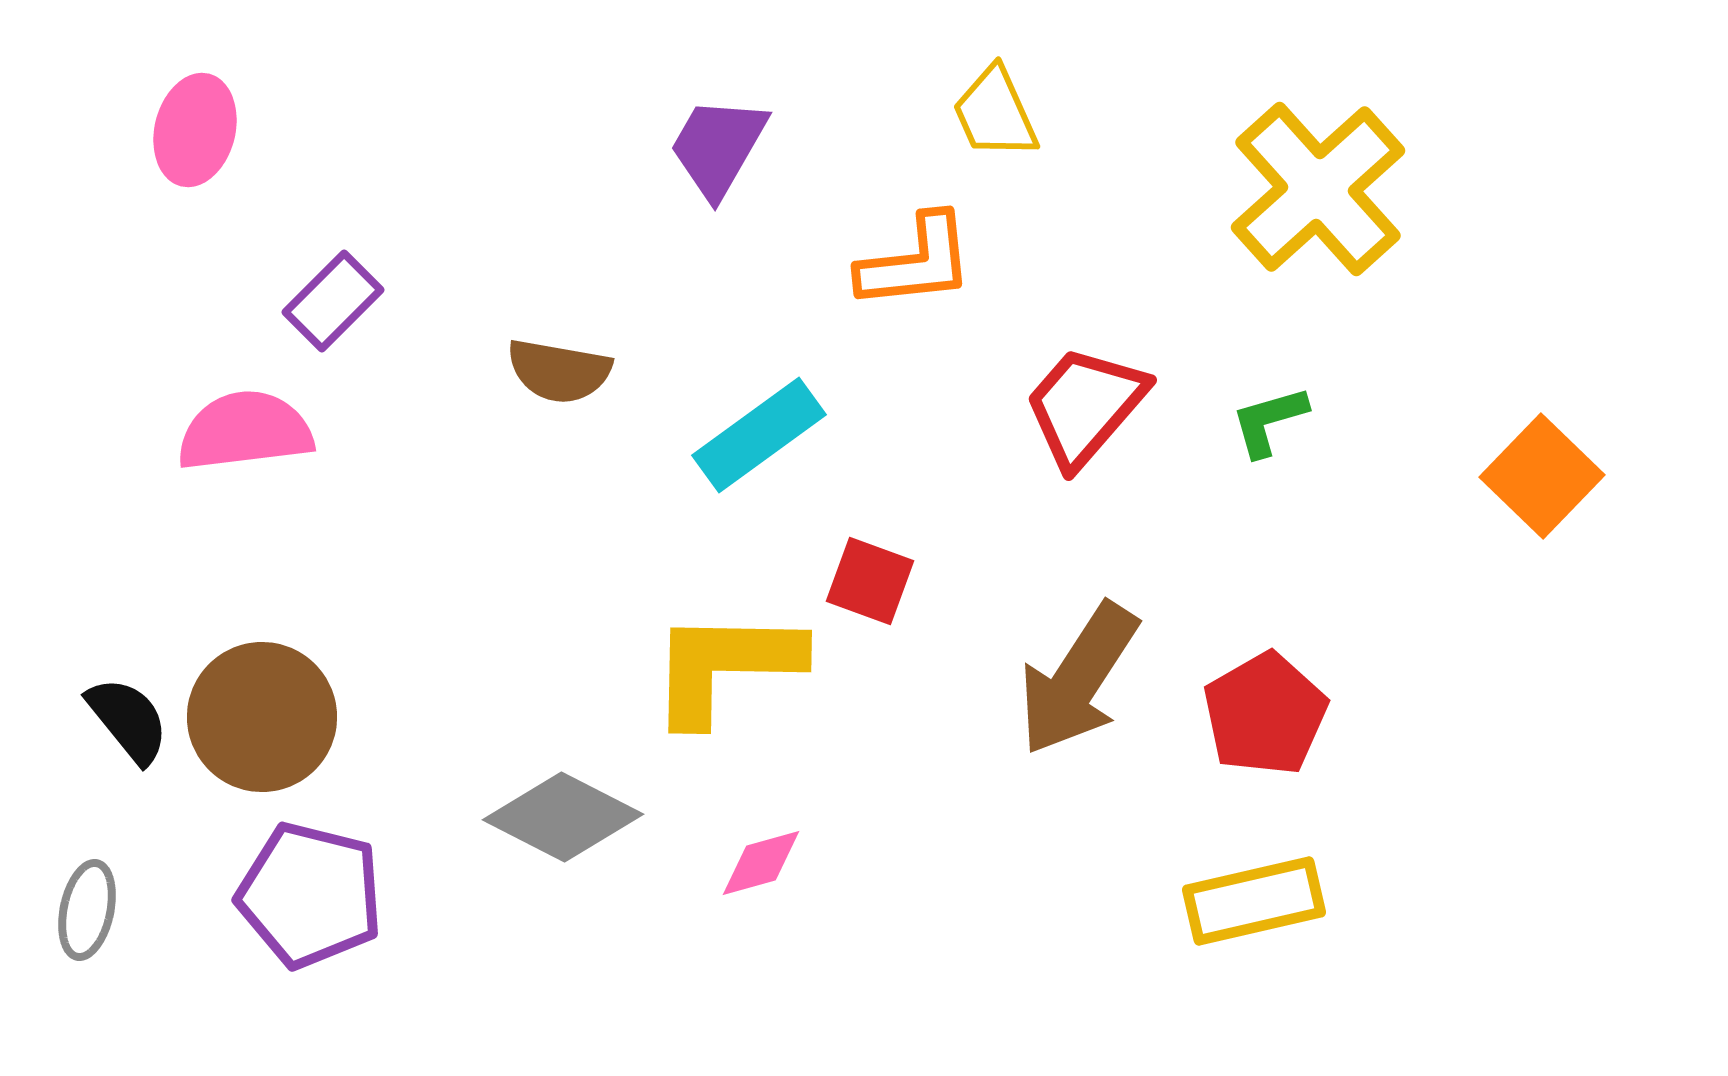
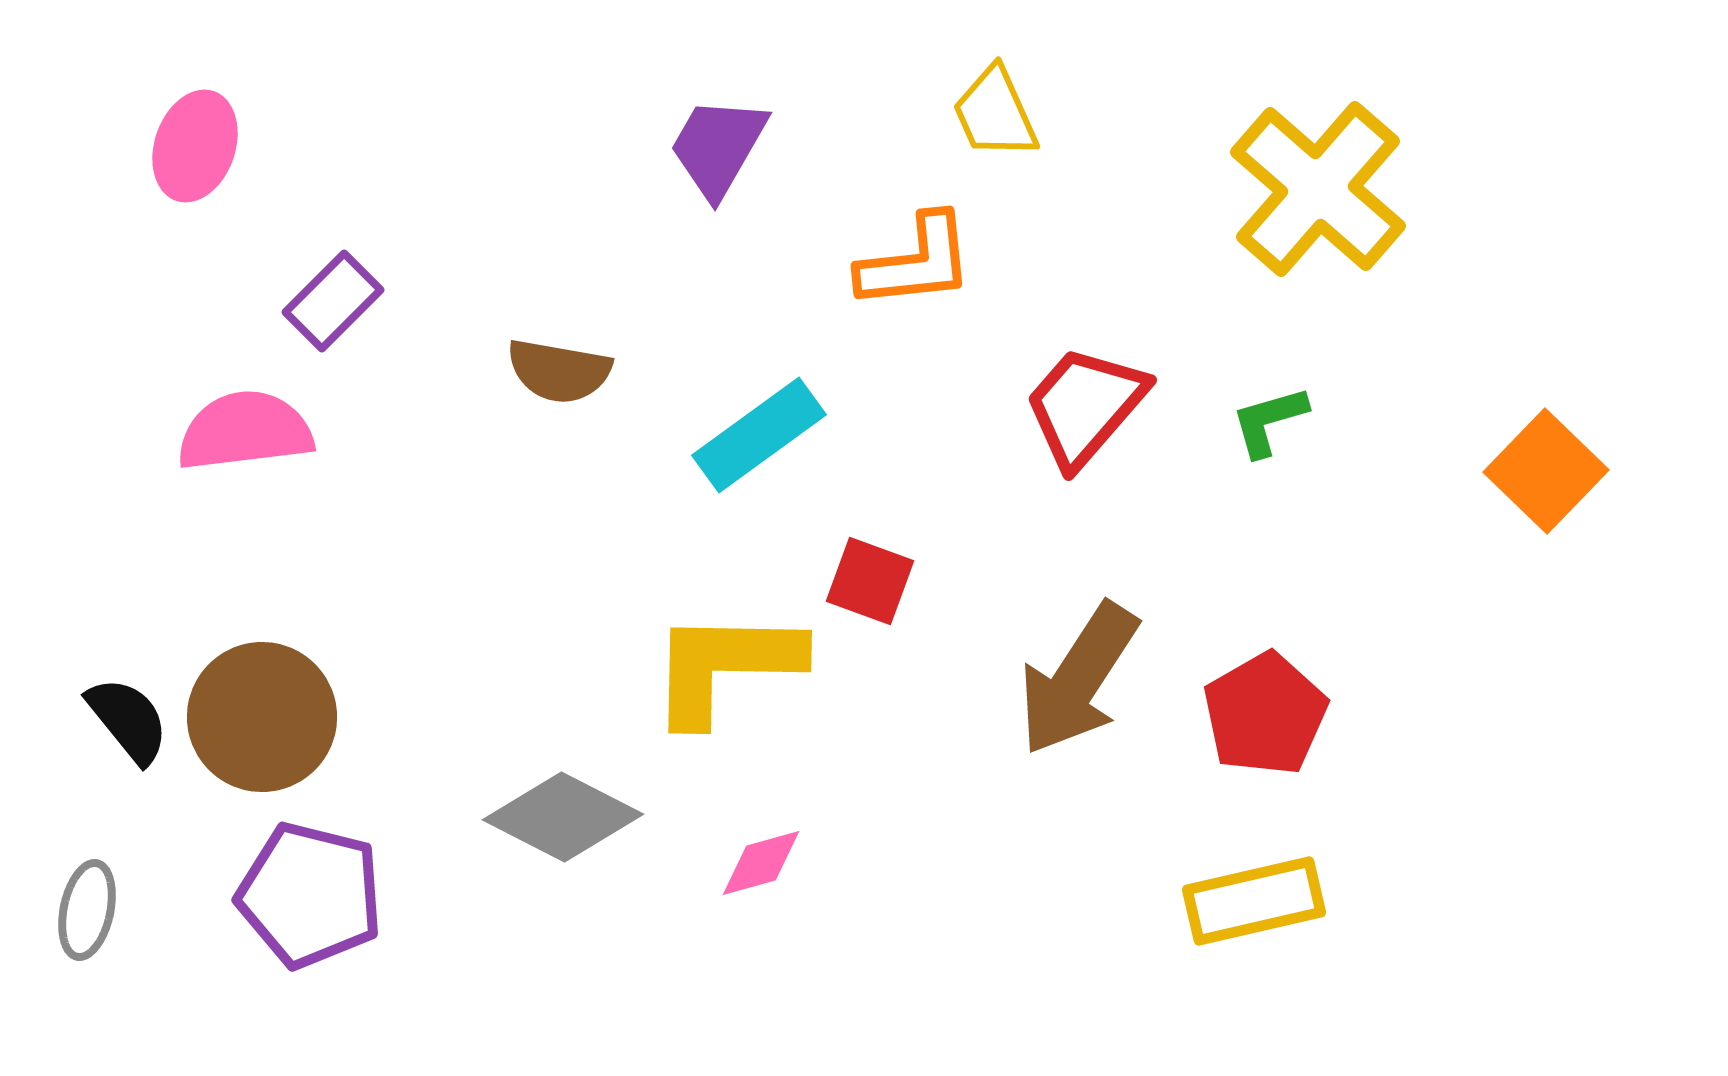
pink ellipse: moved 16 px down; rotated 5 degrees clockwise
yellow cross: rotated 7 degrees counterclockwise
orange square: moved 4 px right, 5 px up
